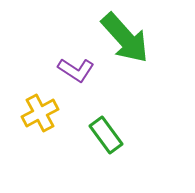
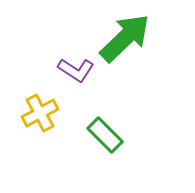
green arrow: rotated 92 degrees counterclockwise
green rectangle: moved 1 px left; rotated 9 degrees counterclockwise
